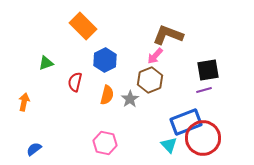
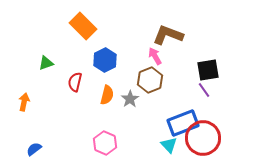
pink arrow: rotated 108 degrees clockwise
purple line: rotated 70 degrees clockwise
blue rectangle: moved 3 px left, 1 px down
pink hexagon: rotated 10 degrees clockwise
